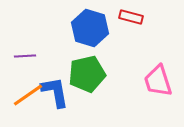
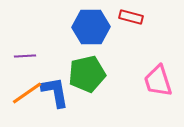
blue hexagon: moved 1 px right, 1 px up; rotated 18 degrees counterclockwise
orange line: moved 1 px left, 2 px up
